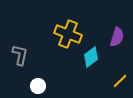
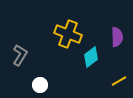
purple semicircle: rotated 18 degrees counterclockwise
gray L-shape: rotated 20 degrees clockwise
yellow line: moved 1 px left; rotated 14 degrees clockwise
white circle: moved 2 px right, 1 px up
